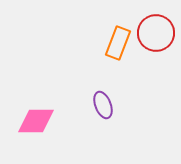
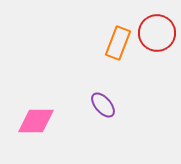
red circle: moved 1 px right
purple ellipse: rotated 20 degrees counterclockwise
